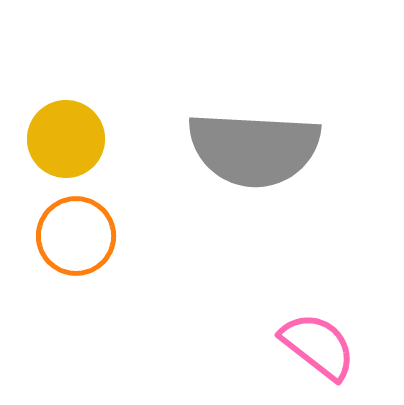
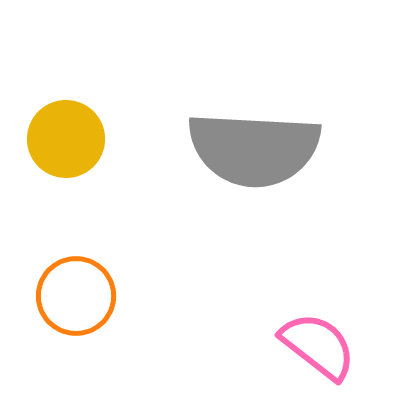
orange circle: moved 60 px down
